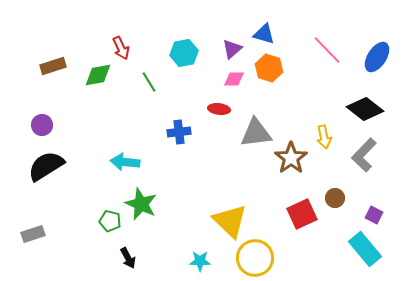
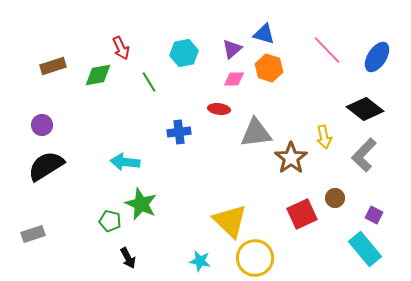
cyan star: rotated 10 degrees clockwise
